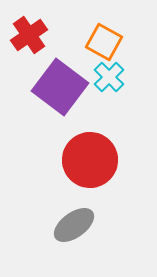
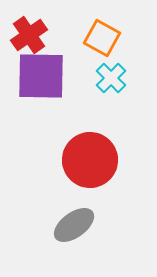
orange square: moved 2 px left, 4 px up
cyan cross: moved 2 px right, 1 px down
purple square: moved 19 px left, 11 px up; rotated 36 degrees counterclockwise
